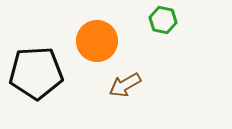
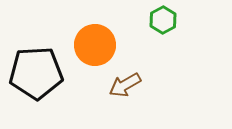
green hexagon: rotated 20 degrees clockwise
orange circle: moved 2 px left, 4 px down
